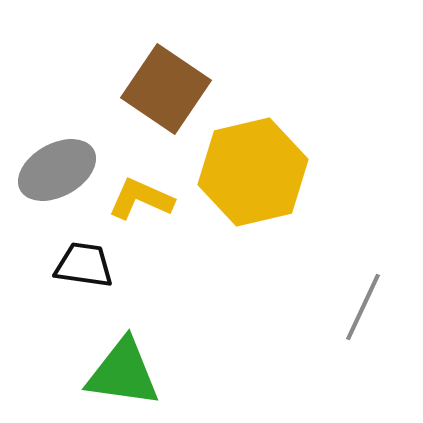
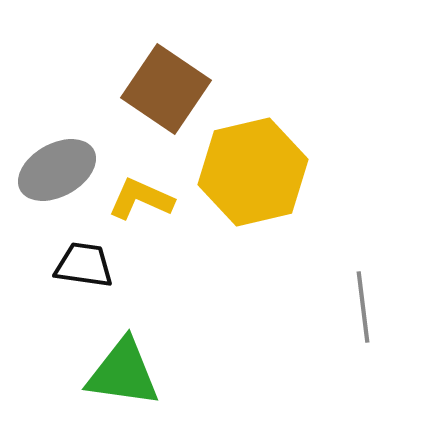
gray line: rotated 32 degrees counterclockwise
